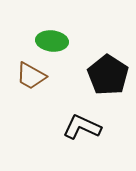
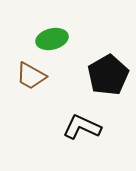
green ellipse: moved 2 px up; rotated 20 degrees counterclockwise
black pentagon: rotated 9 degrees clockwise
